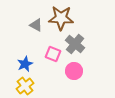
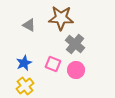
gray triangle: moved 7 px left
pink square: moved 10 px down
blue star: moved 1 px left, 1 px up
pink circle: moved 2 px right, 1 px up
